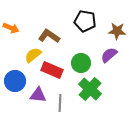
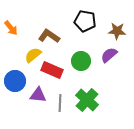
orange arrow: rotated 28 degrees clockwise
green circle: moved 2 px up
green cross: moved 3 px left, 11 px down
